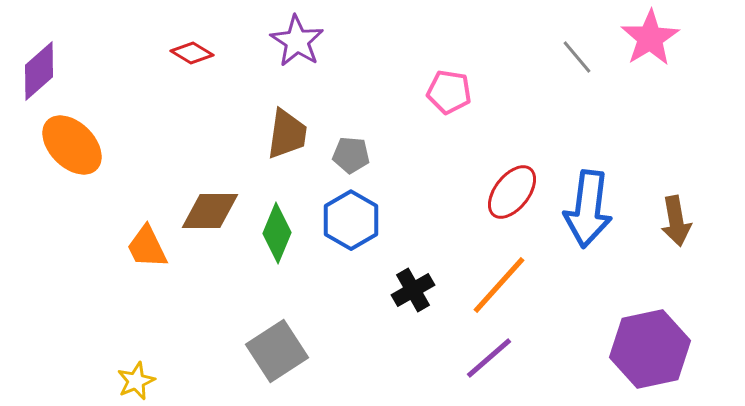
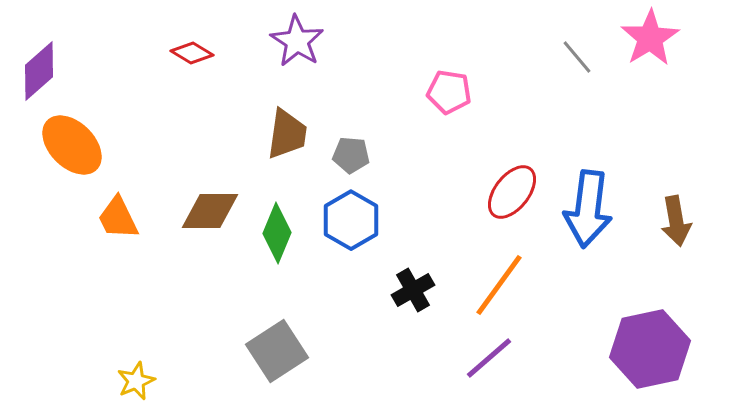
orange trapezoid: moved 29 px left, 29 px up
orange line: rotated 6 degrees counterclockwise
